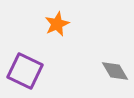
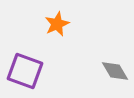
purple square: rotated 6 degrees counterclockwise
